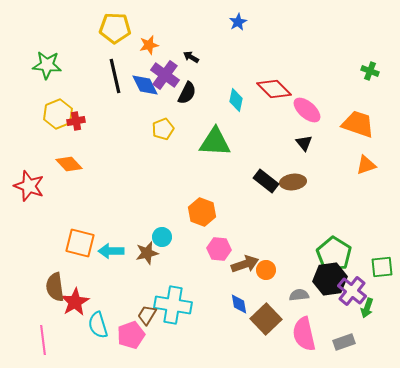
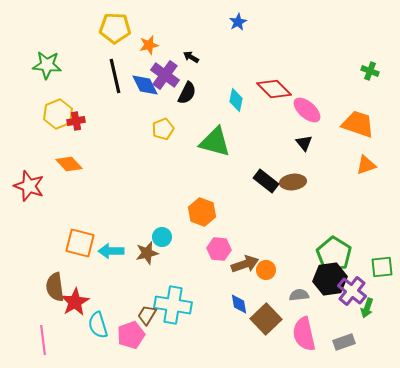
green triangle at (215, 142): rotated 12 degrees clockwise
